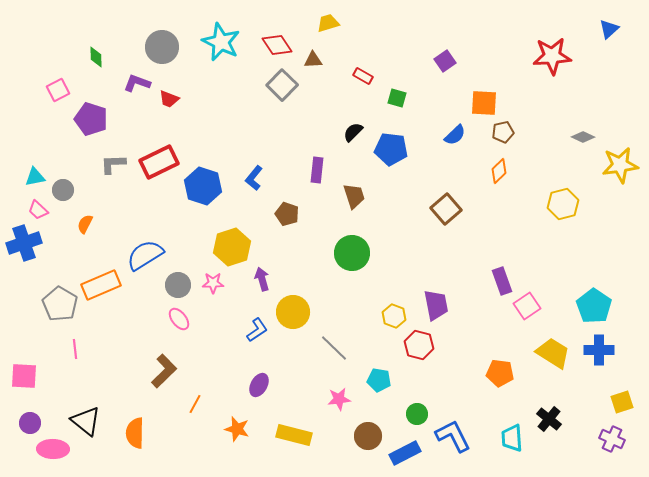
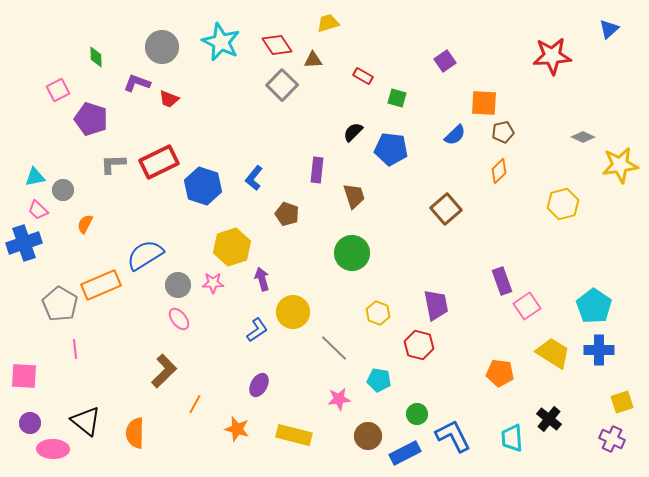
yellow hexagon at (394, 316): moved 16 px left, 3 px up
